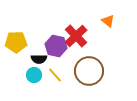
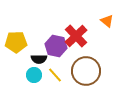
orange triangle: moved 1 px left
brown circle: moved 3 px left
